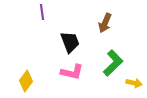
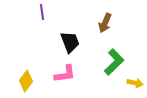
green L-shape: moved 1 px right, 1 px up
pink L-shape: moved 7 px left, 2 px down; rotated 20 degrees counterclockwise
yellow arrow: moved 1 px right
